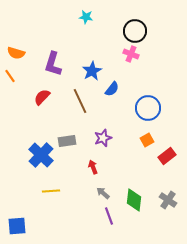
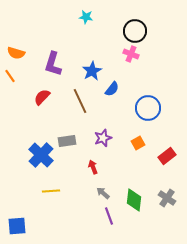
orange square: moved 9 px left, 3 px down
gray cross: moved 1 px left, 2 px up
